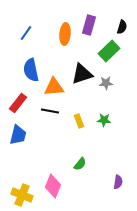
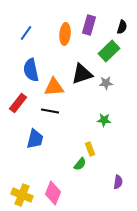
yellow rectangle: moved 11 px right, 28 px down
blue trapezoid: moved 17 px right, 4 px down
pink diamond: moved 7 px down
